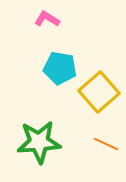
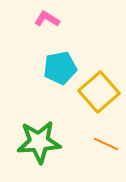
cyan pentagon: rotated 20 degrees counterclockwise
